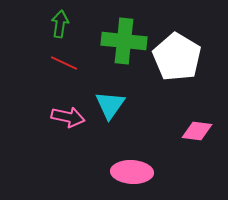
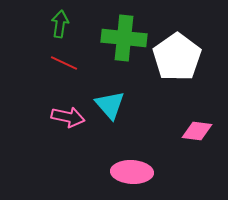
green cross: moved 3 px up
white pentagon: rotated 6 degrees clockwise
cyan triangle: rotated 16 degrees counterclockwise
